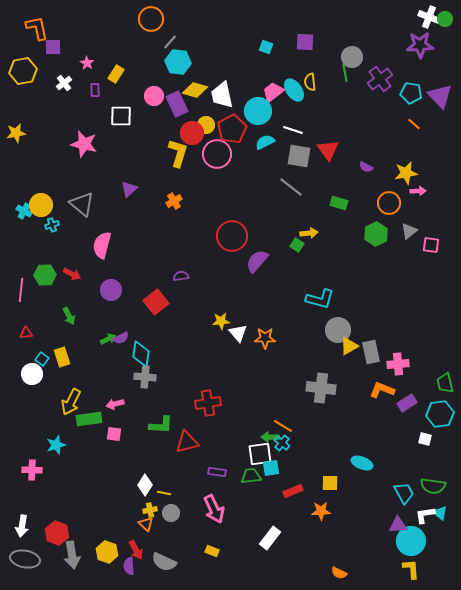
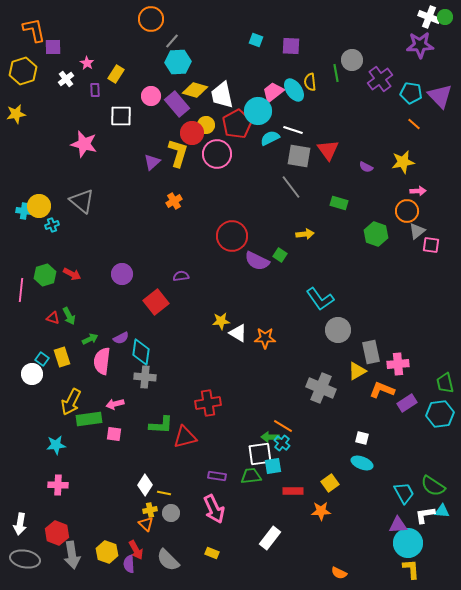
green circle at (445, 19): moved 2 px up
orange L-shape at (37, 28): moved 3 px left, 2 px down
gray line at (170, 42): moved 2 px right, 1 px up
purple square at (305, 42): moved 14 px left, 4 px down
cyan square at (266, 47): moved 10 px left, 7 px up
gray circle at (352, 57): moved 3 px down
cyan hexagon at (178, 62): rotated 10 degrees counterclockwise
yellow hexagon at (23, 71): rotated 8 degrees counterclockwise
green line at (345, 73): moved 9 px left
white cross at (64, 83): moved 2 px right, 4 px up
pink circle at (154, 96): moved 3 px left
purple rectangle at (177, 104): rotated 15 degrees counterclockwise
red pentagon at (232, 129): moved 5 px right, 5 px up
yellow star at (16, 133): moved 19 px up
cyan semicircle at (265, 142): moved 5 px right, 4 px up
yellow star at (406, 173): moved 3 px left, 11 px up
gray line at (291, 187): rotated 15 degrees clockwise
purple triangle at (129, 189): moved 23 px right, 27 px up
orange circle at (389, 203): moved 18 px right, 8 px down
gray triangle at (82, 204): moved 3 px up
yellow circle at (41, 205): moved 2 px left, 1 px down
cyan cross at (24, 211): rotated 21 degrees counterclockwise
gray triangle at (409, 231): moved 8 px right
yellow arrow at (309, 233): moved 4 px left, 1 px down
green hexagon at (376, 234): rotated 15 degrees counterclockwise
pink semicircle at (102, 245): moved 116 px down; rotated 8 degrees counterclockwise
green square at (297, 245): moved 17 px left, 10 px down
purple semicircle at (257, 261): rotated 105 degrees counterclockwise
green hexagon at (45, 275): rotated 15 degrees counterclockwise
purple circle at (111, 290): moved 11 px right, 16 px up
cyan L-shape at (320, 299): rotated 40 degrees clockwise
red triangle at (26, 333): moved 27 px right, 15 px up; rotated 24 degrees clockwise
white triangle at (238, 333): rotated 18 degrees counterclockwise
green arrow at (108, 339): moved 18 px left
yellow triangle at (349, 346): moved 8 px right, 25 px down
cyan diamond at (141, 354): moved 2 px up
gray cross at (321, 388): rotated 16 degrees clockwise
white square at (425, 439): moved 63 px left, 1 px up
red triangle at (187, 442): moved 2 px left, 5 px up
cyan star at (56, 445): rotated 12 degrees clockwise
cyan square at (271, 468): moved 2 px right, 2 px up
pink cross at (32, 470): moved 26 px right, 15 px down
purple rectangle at (217, 472): moved 4 px down
yellow square at (330, 483): rotated 36 degrees counterclockwise
green semicircle at (433, 486): rotated 25 degrees clockwise
red rectangle at (293, 491): rotated 24 degrees clockwise
cyan triangle at (440, 513): moved 2 px right, 2 px up; rotated 35 degrees counterclockwise
white arrow at (22, 526): moved 2 px left, 2 px up
cyan circle at (411, 541): moved 3 px left, 2 px down
yellow rectangle at (212, 551): moved 2 px down
gray semicircle at (164, 562): moved 4 px right, 2 px up; rotated 20 degrees clockwise
purple semicircle at (129, 566): moved 2 px up
